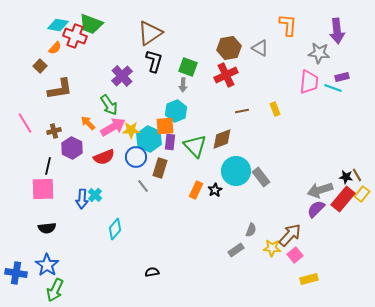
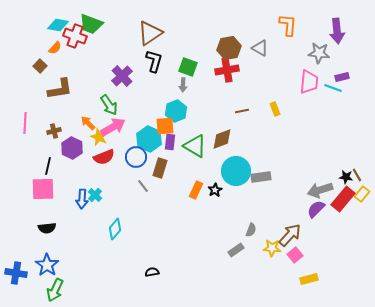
red cross at (226, 75): moved 1 px right, 5 px up; rotated 15 degrees clockwise
pink line at (25, 123): rotated 35 degrees clockwise
yellow star at (131, 130): moved 32 px left, 7 px down; rotated 24 degrees clockwise
green triangle at (195, 146): rotated 15 degrees counterclockwise
gray rectangle at (261, 177): rotated 60 degrees counterclockwise
